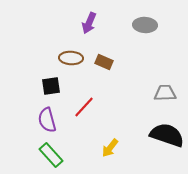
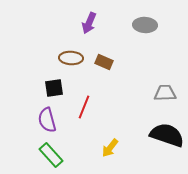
black square: moved 3 px right, 2 px down
red line: rotated 20 degrees counterclockwise
